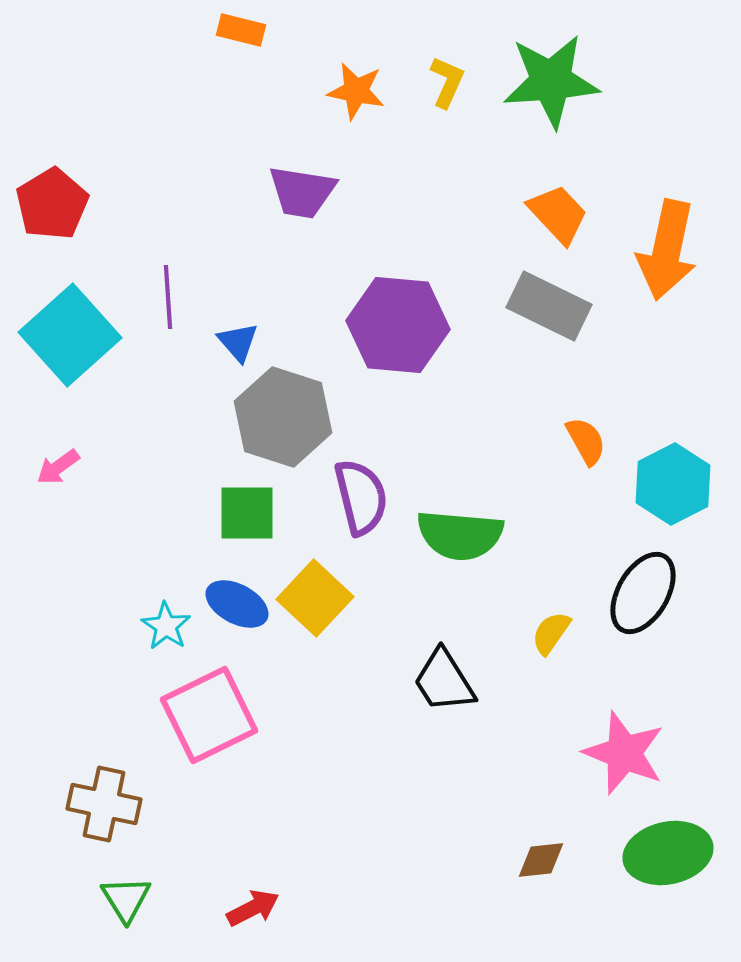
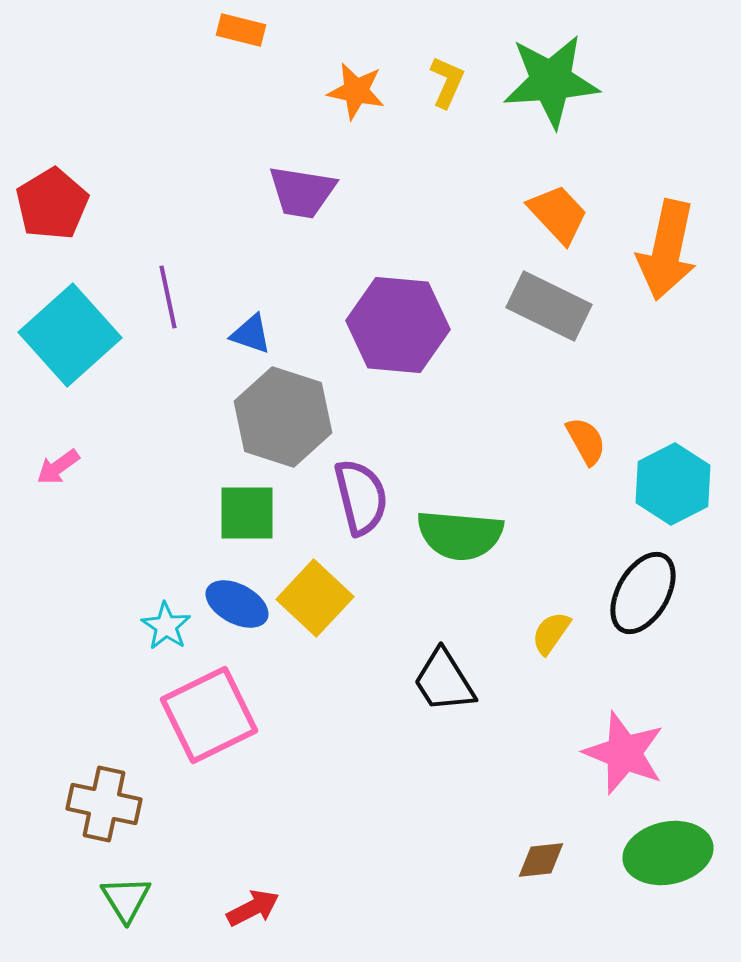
purple line: rotated 8 degrees counterclockwise
blue triangle: moved 13 px right, 8 px up; rotated 30 degrees counterclockwise
